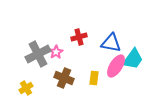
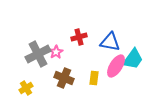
blue triangle: moved 1 px left, 1 px up
